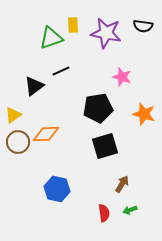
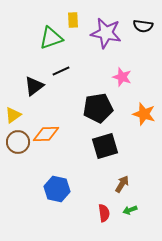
yellow rectangle: moved 5 px up
